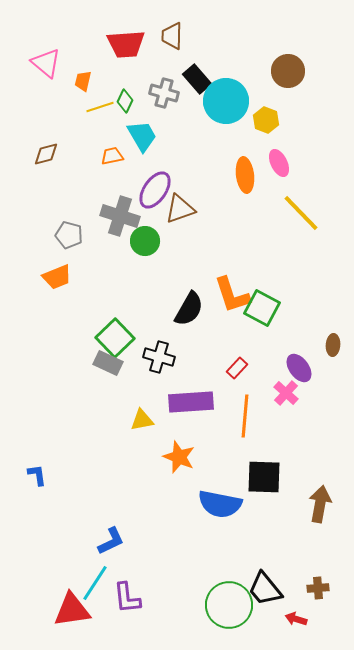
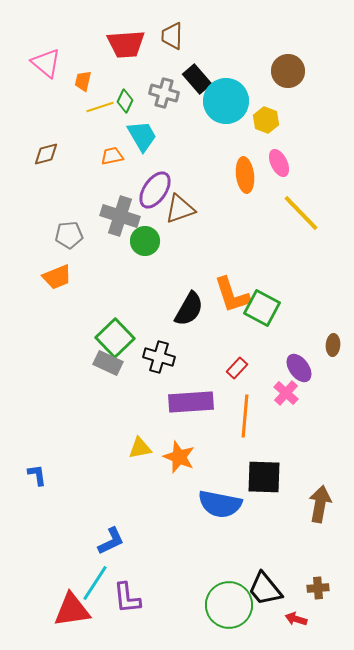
gray pentagon at (69, 235): rotated 20 degrees counterclockwise
yellow triangle at (142, 420): moved 2 px left, 28 px down
